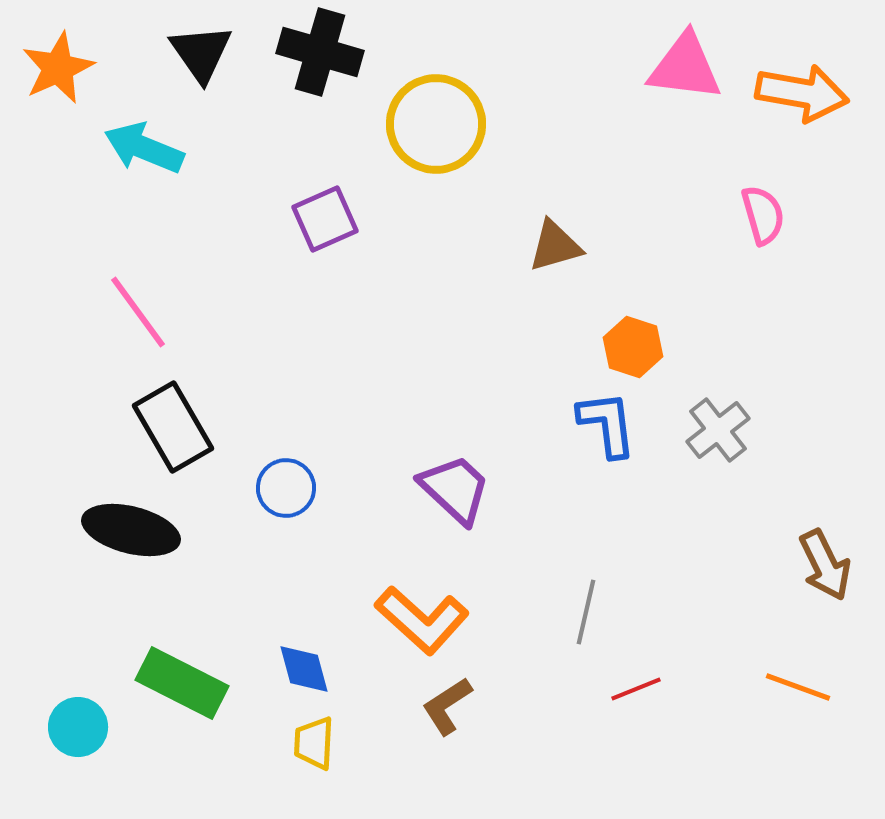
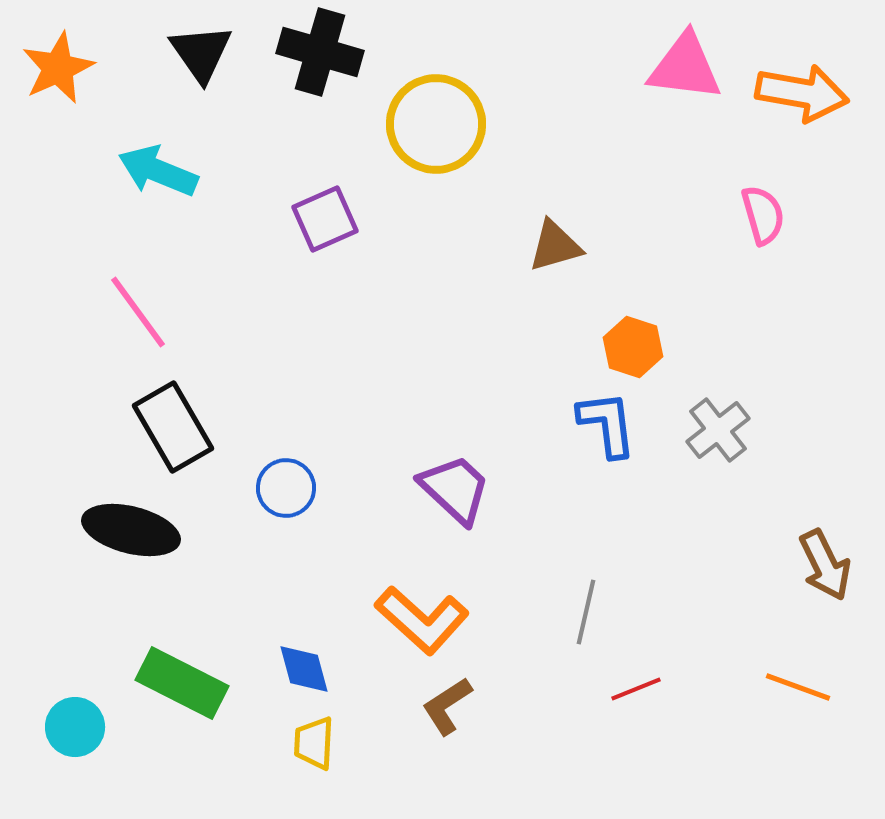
cyan arrow: moved 14 px right, 23 px down
cyan circle: moved 3 px left
